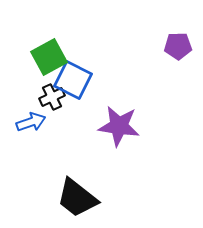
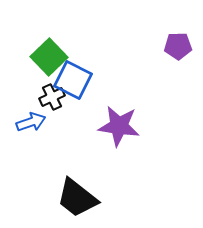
green square: rotated 15 degrees counterclockwise
